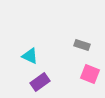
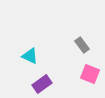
gray rectangle: rotated 35 degrees clockwise
purple rectangle: moved 2 px right, 2 px down
